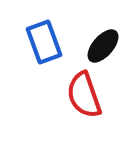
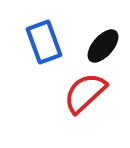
red semicircle: moved 1 px right, 2 px up; rotated 66 degrees clockwise
